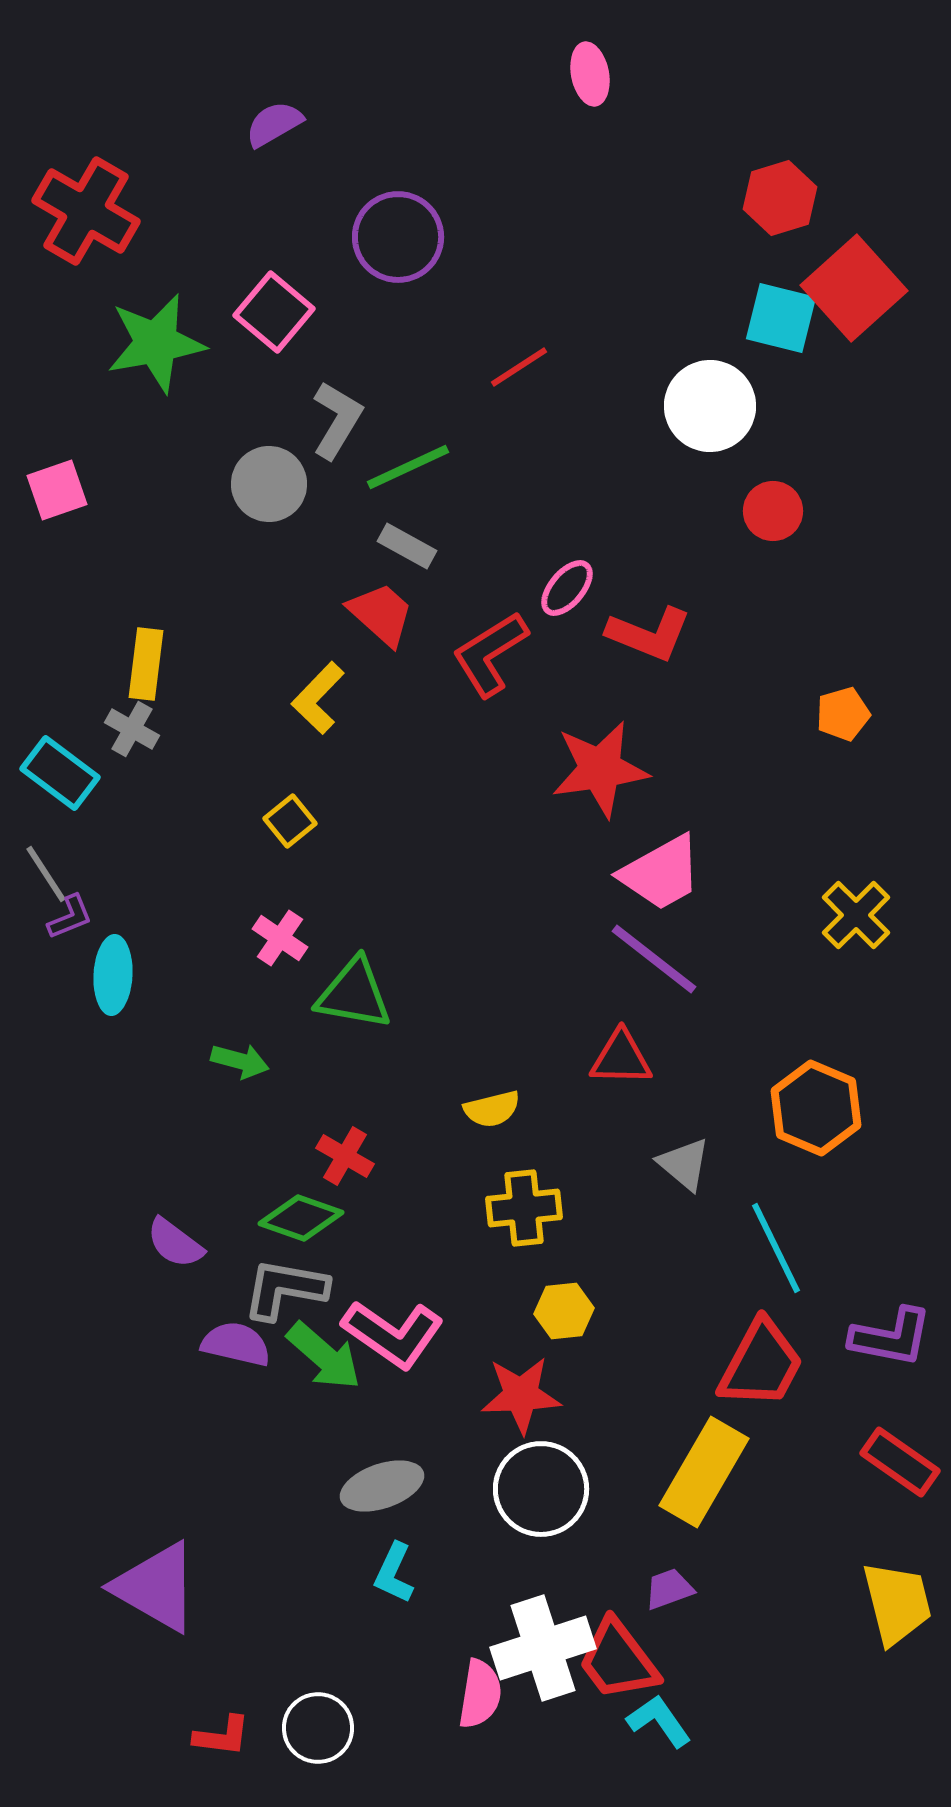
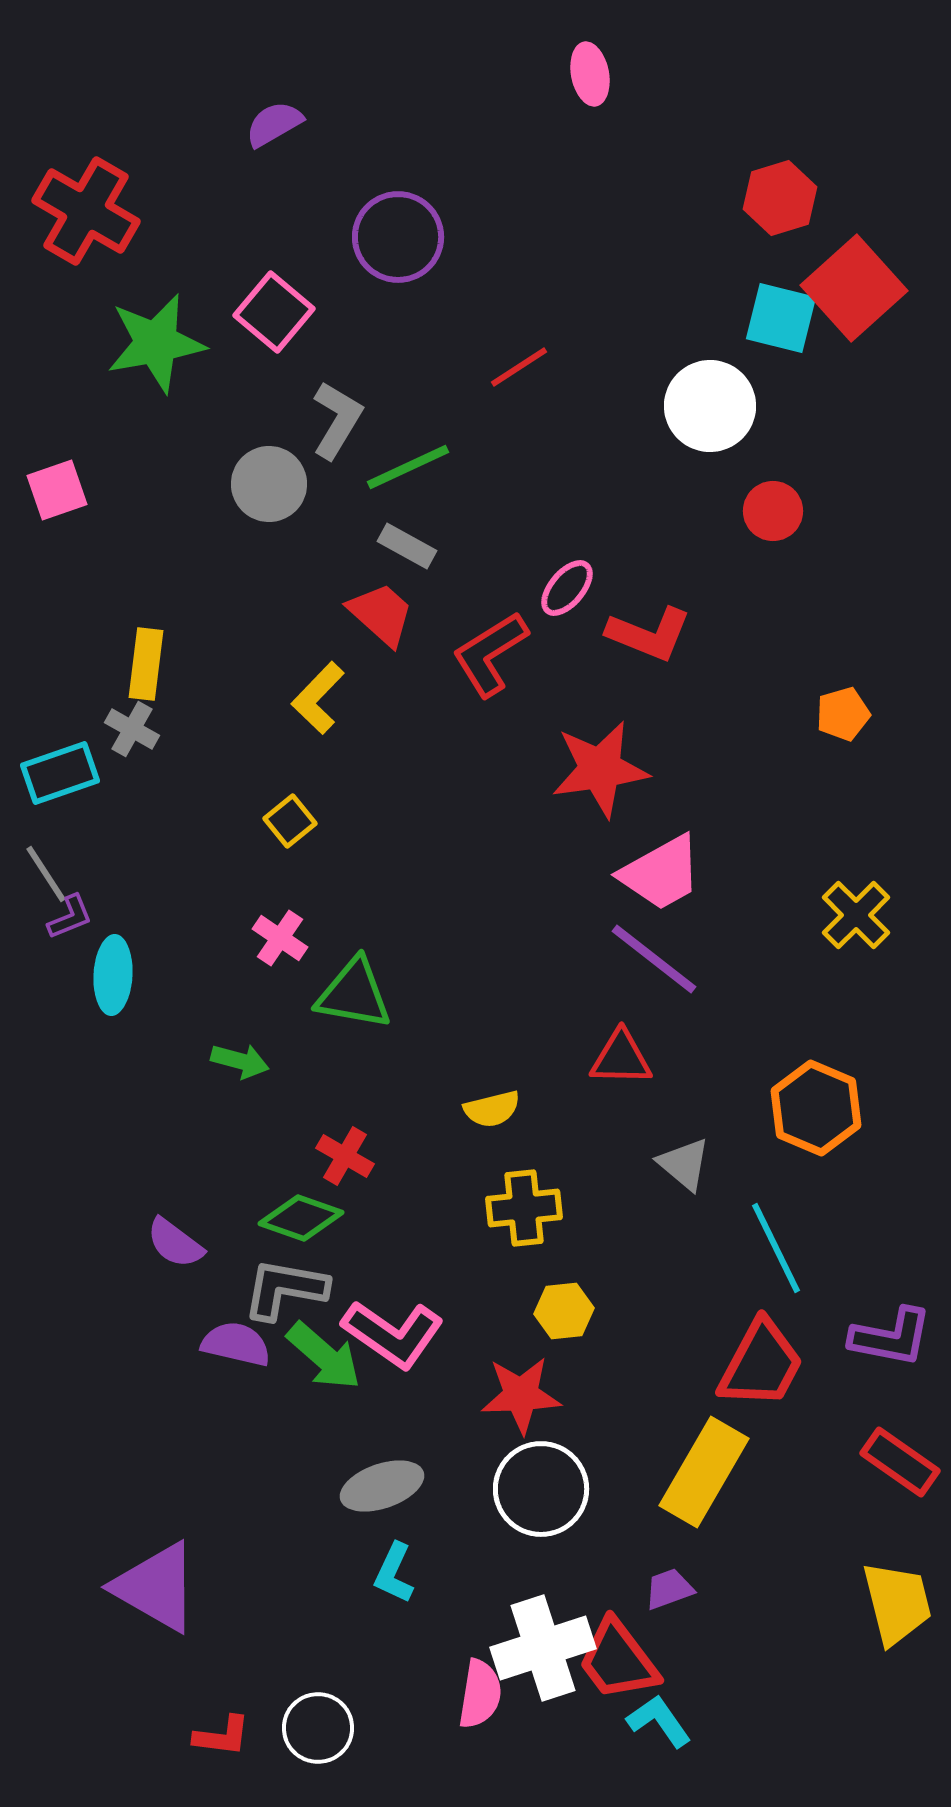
cyan rectangle at (60, 773): rotated 56 degrees counterclockwise
